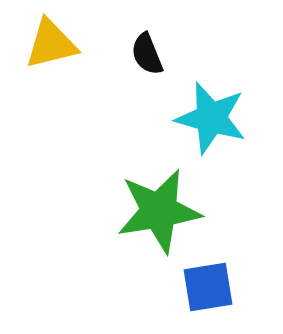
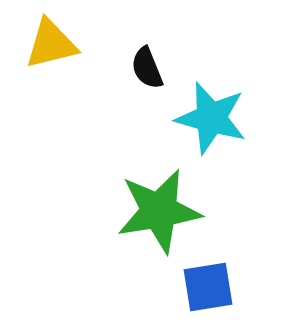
black semicircle: moved 14 px down
